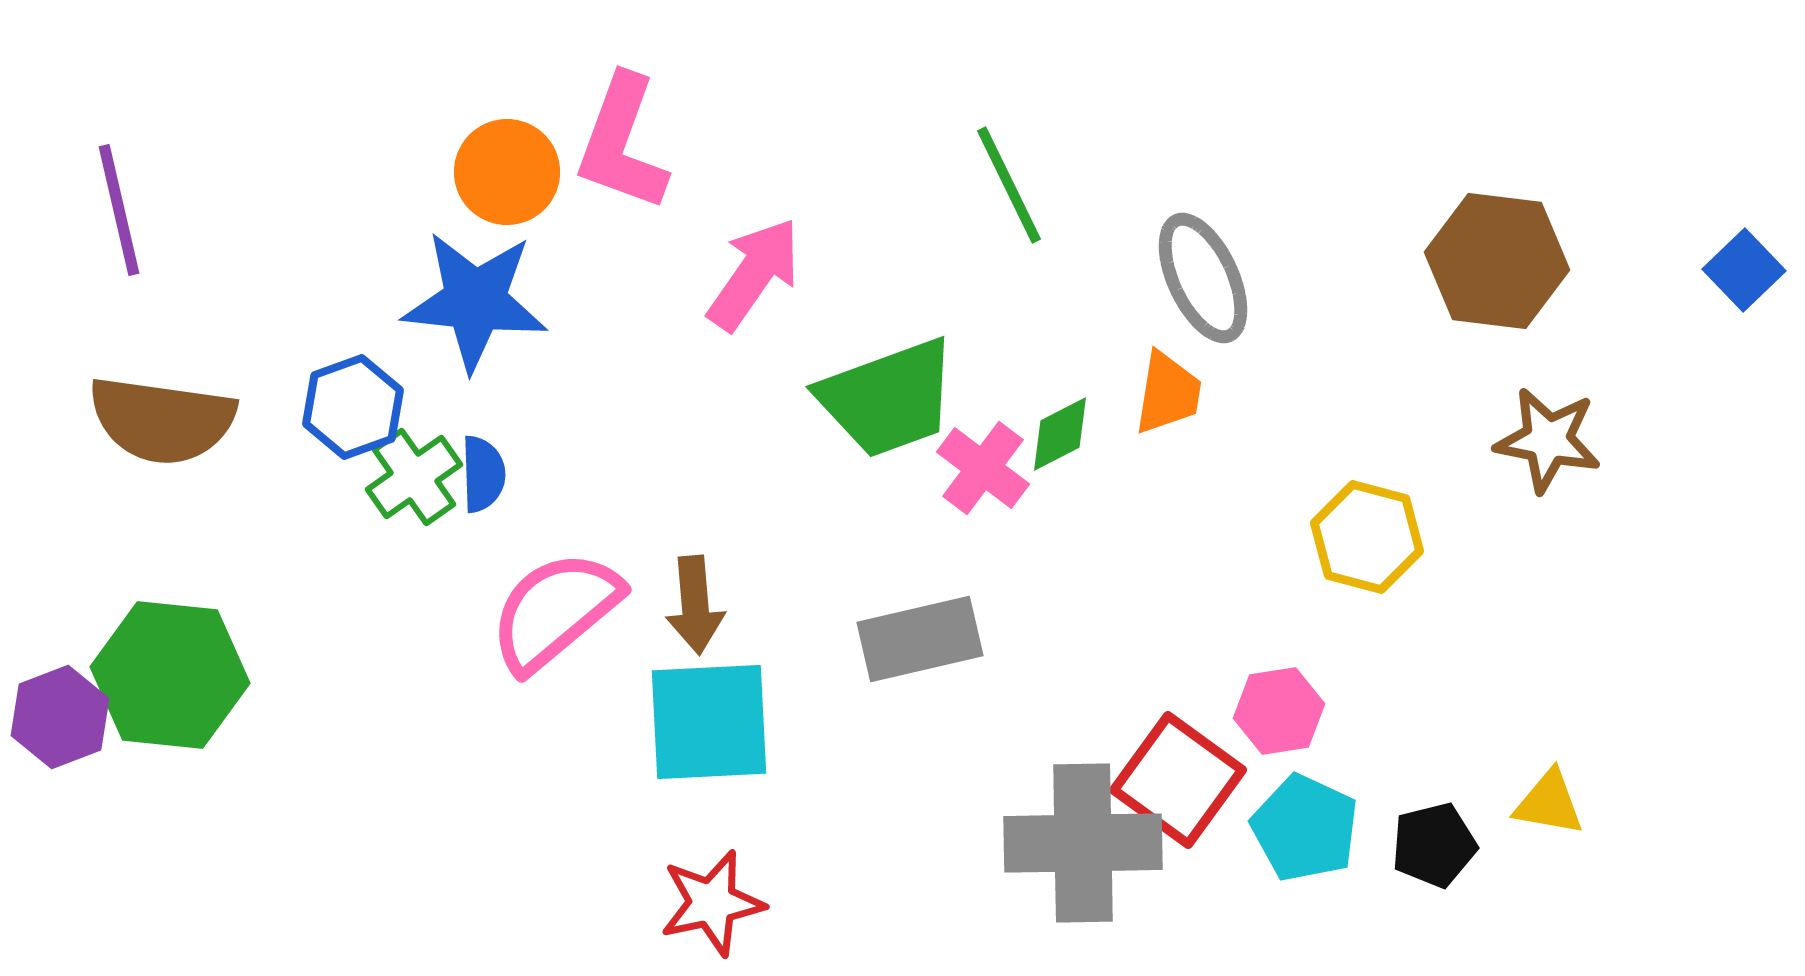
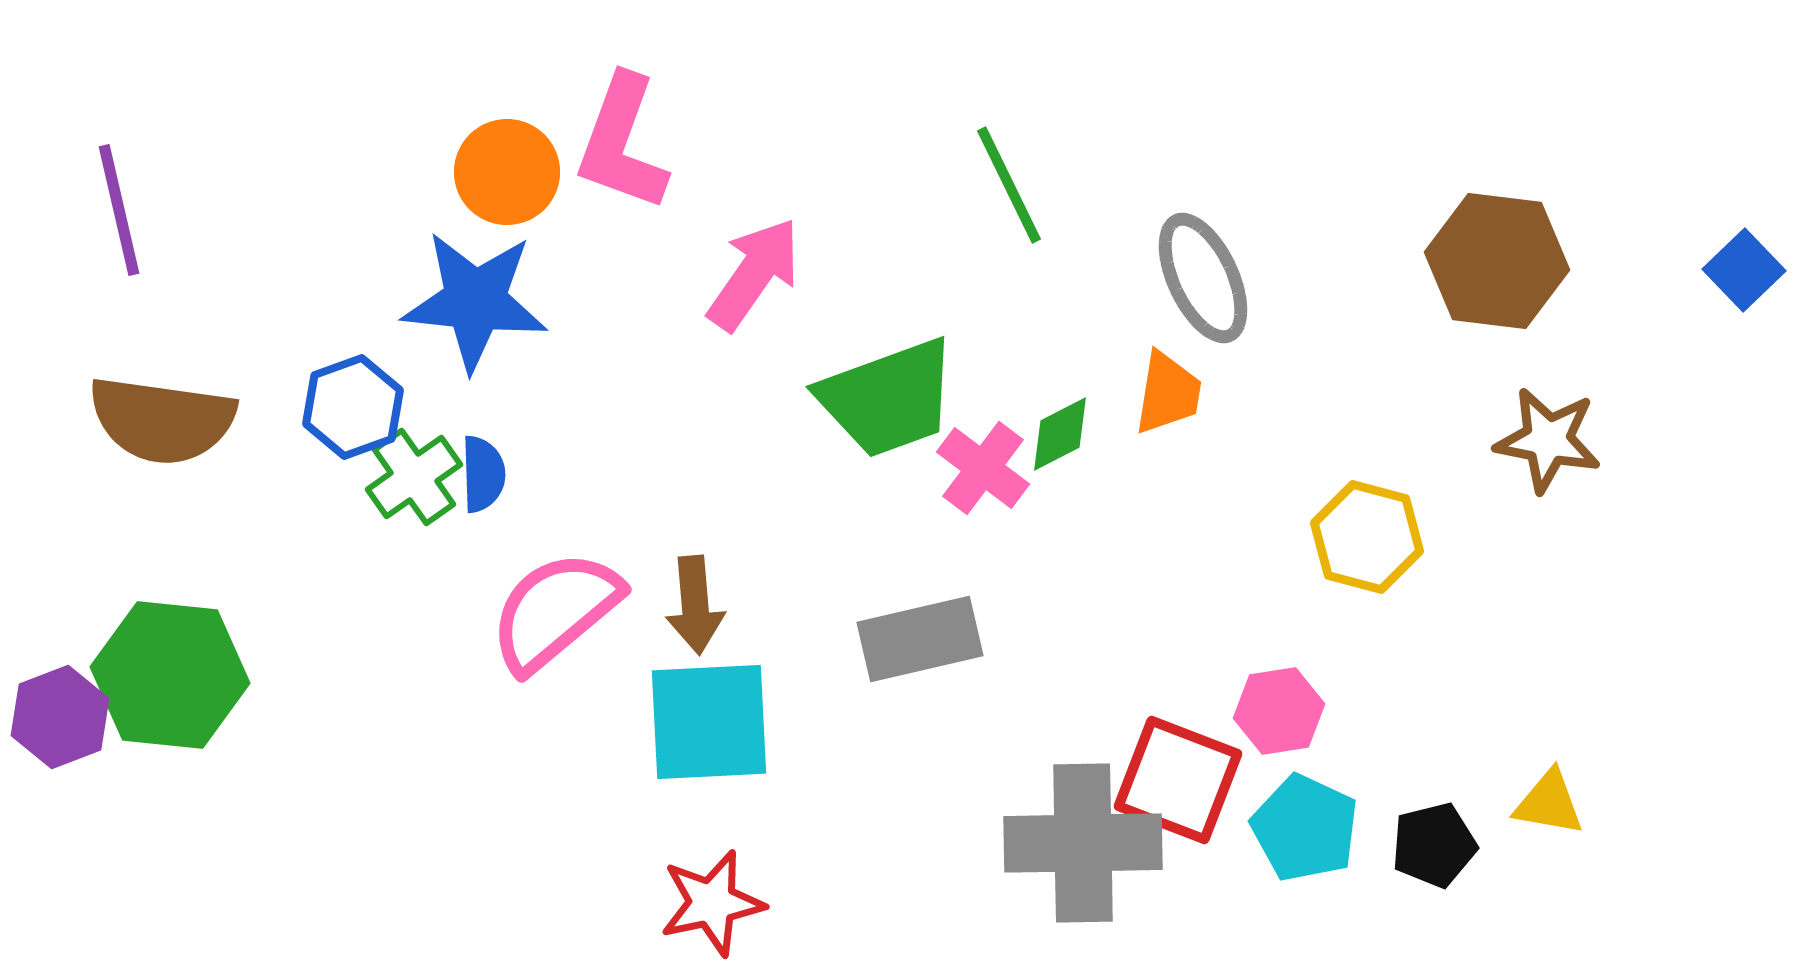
red square: rotated 15 degrees counterclockwise
